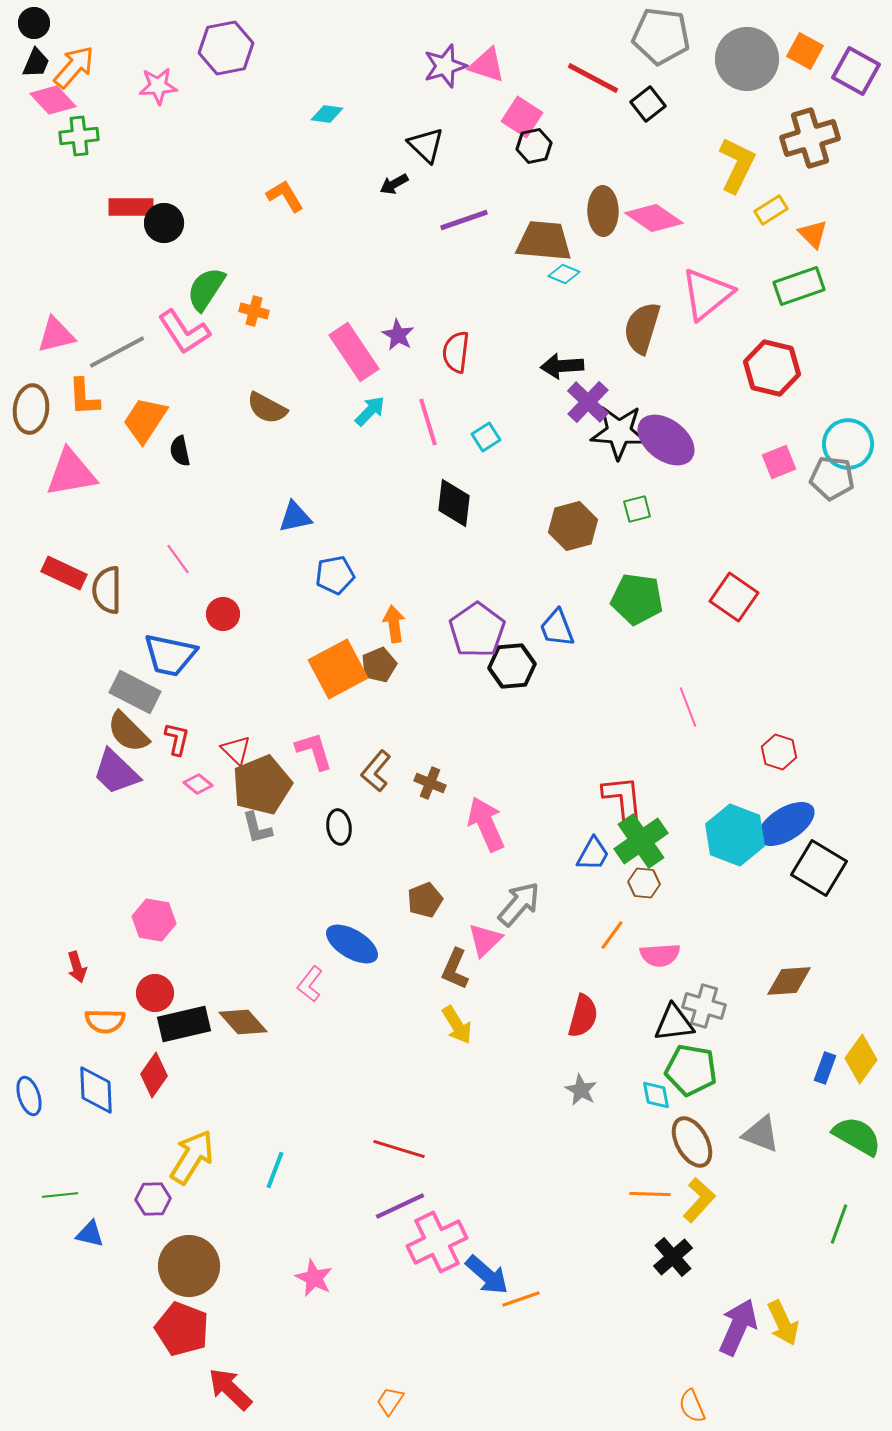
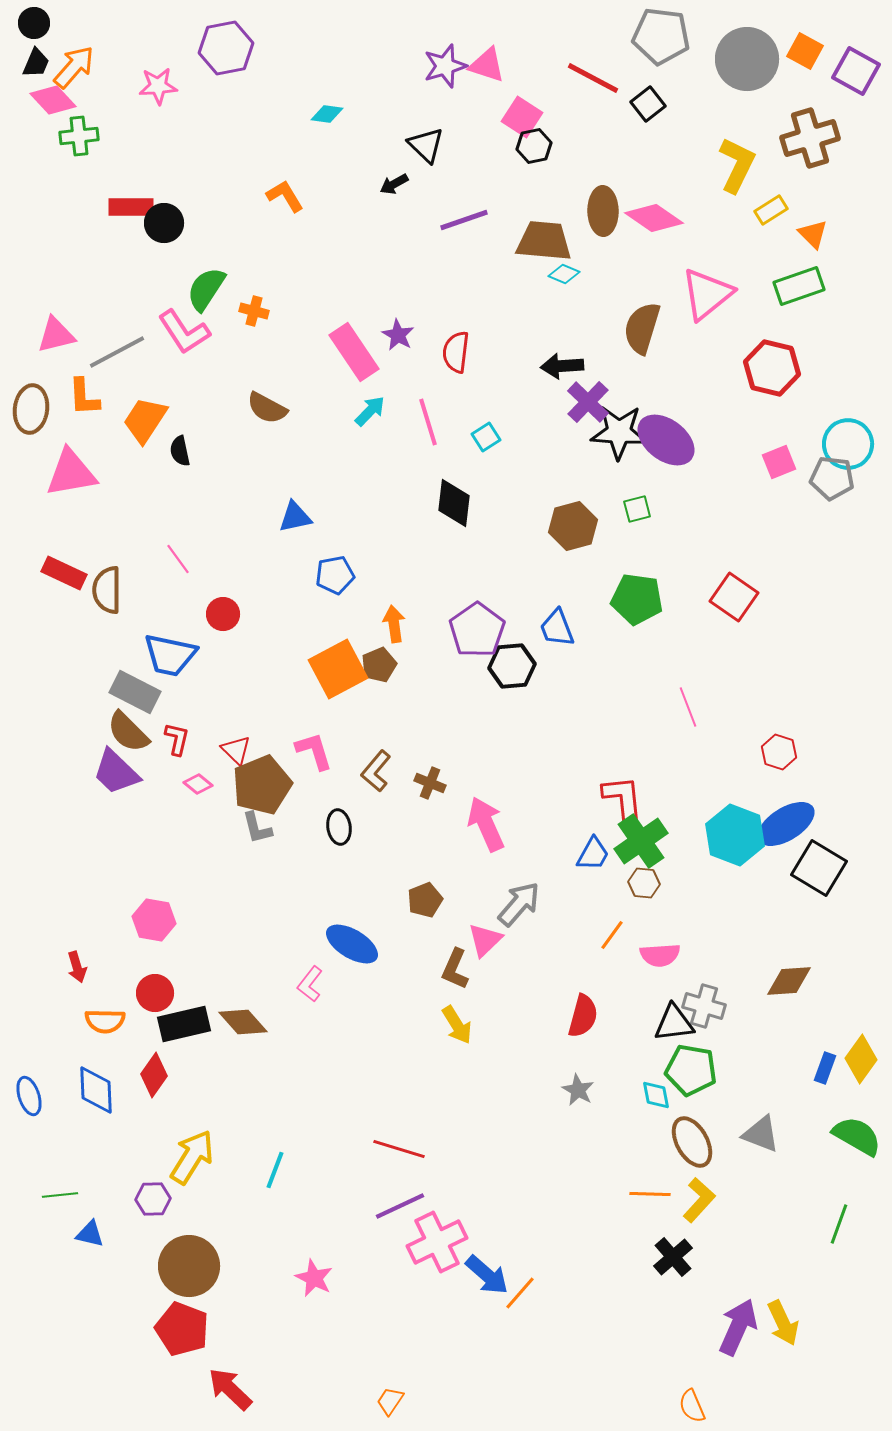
gray star at (581, 1090): moved 3 px left
orange line at (521, 1299): moved 1 px left, 6 px up; rotated 30 degrees counterclockwise
